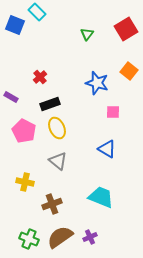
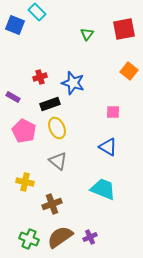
red square: moved 2 px left; rotated 20 degrees clockwise
red cross: rotated 24 degrees clockwise
blue star: moved 24 px left
purple rectangle: moved 2 px right
blue triangle: moved 1 px right, 2 px up
cyan trapezoid: moved 2 px right, 8 px up
